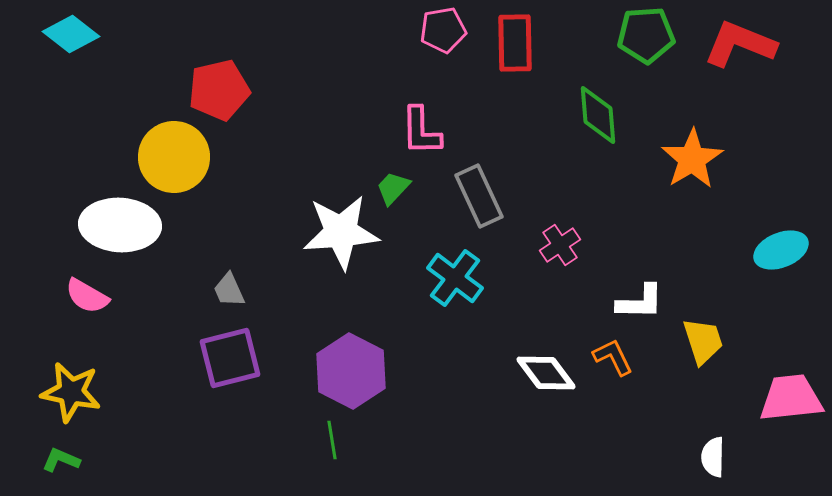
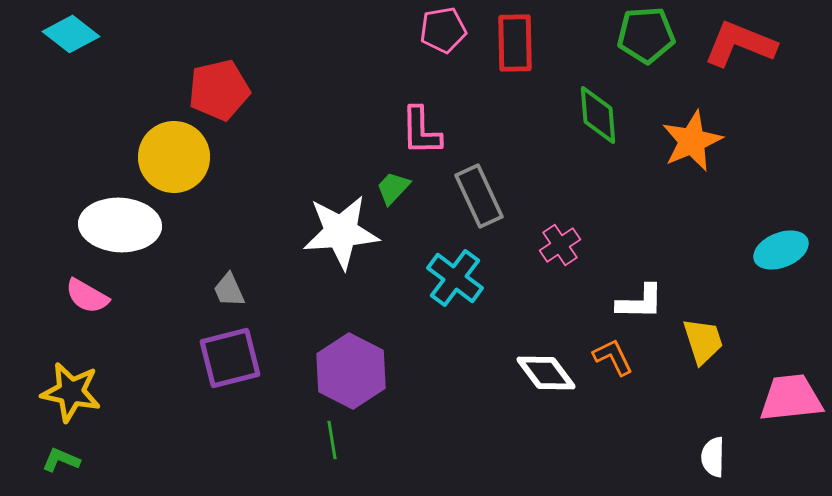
orange star: moved 18 px up; rotated 8 degrees clockwise
